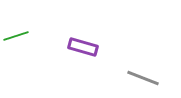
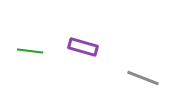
green line: moved 14 px right, 15 px down; rotated 25 degrees clockwise
